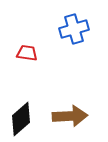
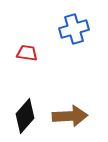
black diamond: moved 4 px right, 3 px up; rotated 8 degrees counterclockwise
